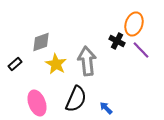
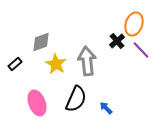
black cross: rotated 21 degrees clockwise
